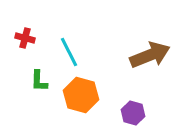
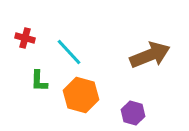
cyan line: rotated 16 degrees counterclockwise
